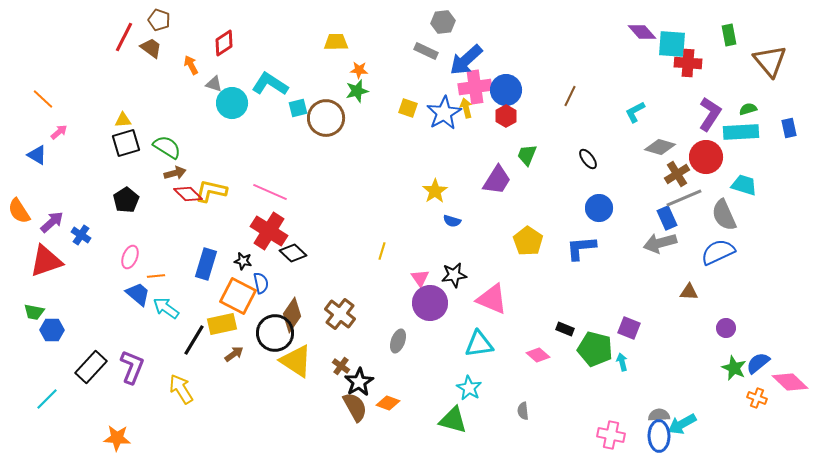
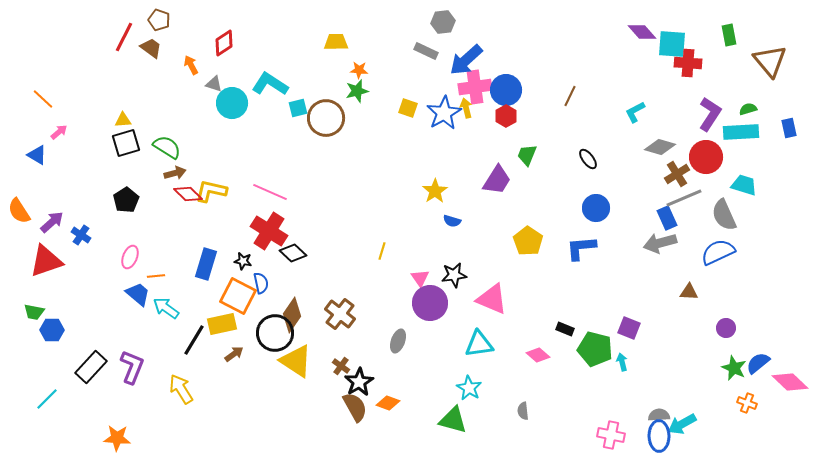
blue circle at (599, 208): moved 3 px left
orange cross at (757, 398): moved 10 px left, 5 px down
